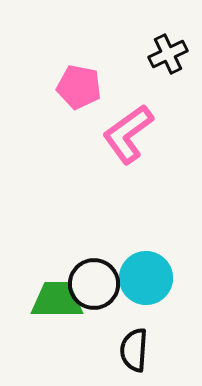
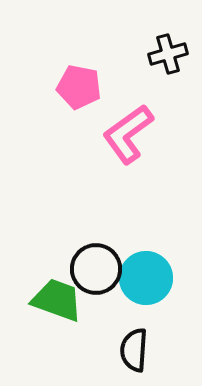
black cross: rotated 9 degrees clockwise
black circle: moved 2 px right, 15 px up
green trapezoid: rotated 20 degrees clockwise
